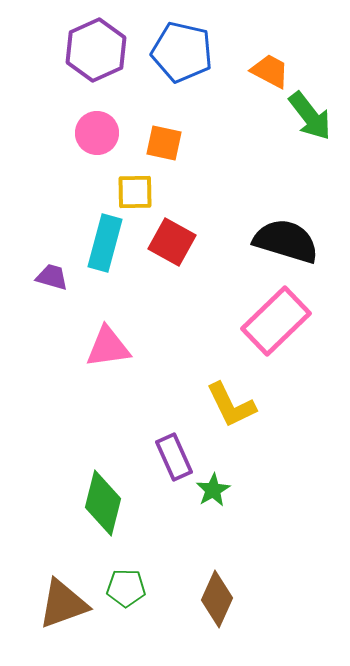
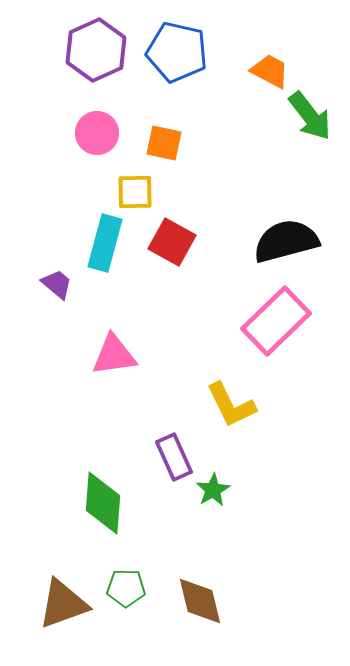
blue pentagon: moved 5 px left
black semicircle: rotated 32 degrees counterclockwise
purple trapezoid: moved 5 px right, 7 px down; rotated 24 degrees clockwise
pink triangle: moved 6 px right, 8 px down
green diamond: rotated 10 degrees counterclockwise
brown diamond: moved 17 px left, 2 px down; rotated 38 degrees counterclockwise
